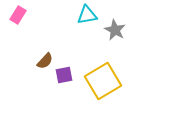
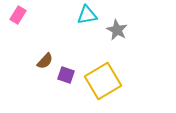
gray star: moved 2 px right
purple square: moved 2 px right; rotated 30 degrees clockwise
